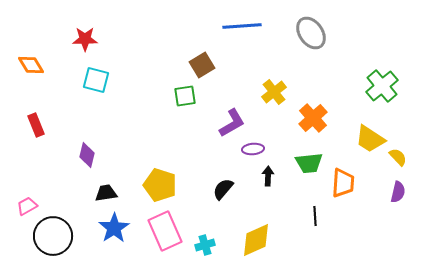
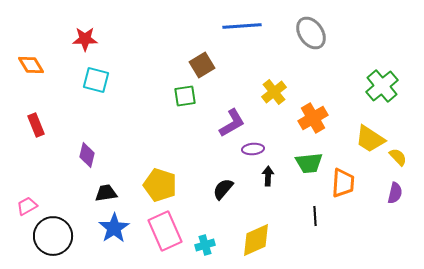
orange cross: rotated 12 degrees clockwise
purple semicircle: moved 3 px left, 1 px down
